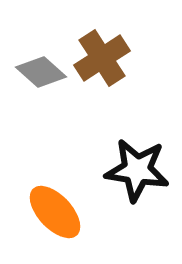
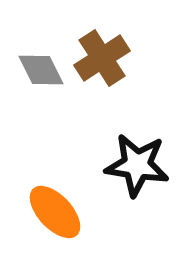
gray diamond: moved 2 px up; rotated 21 degrees clockwise
black star: moved 5 px up
